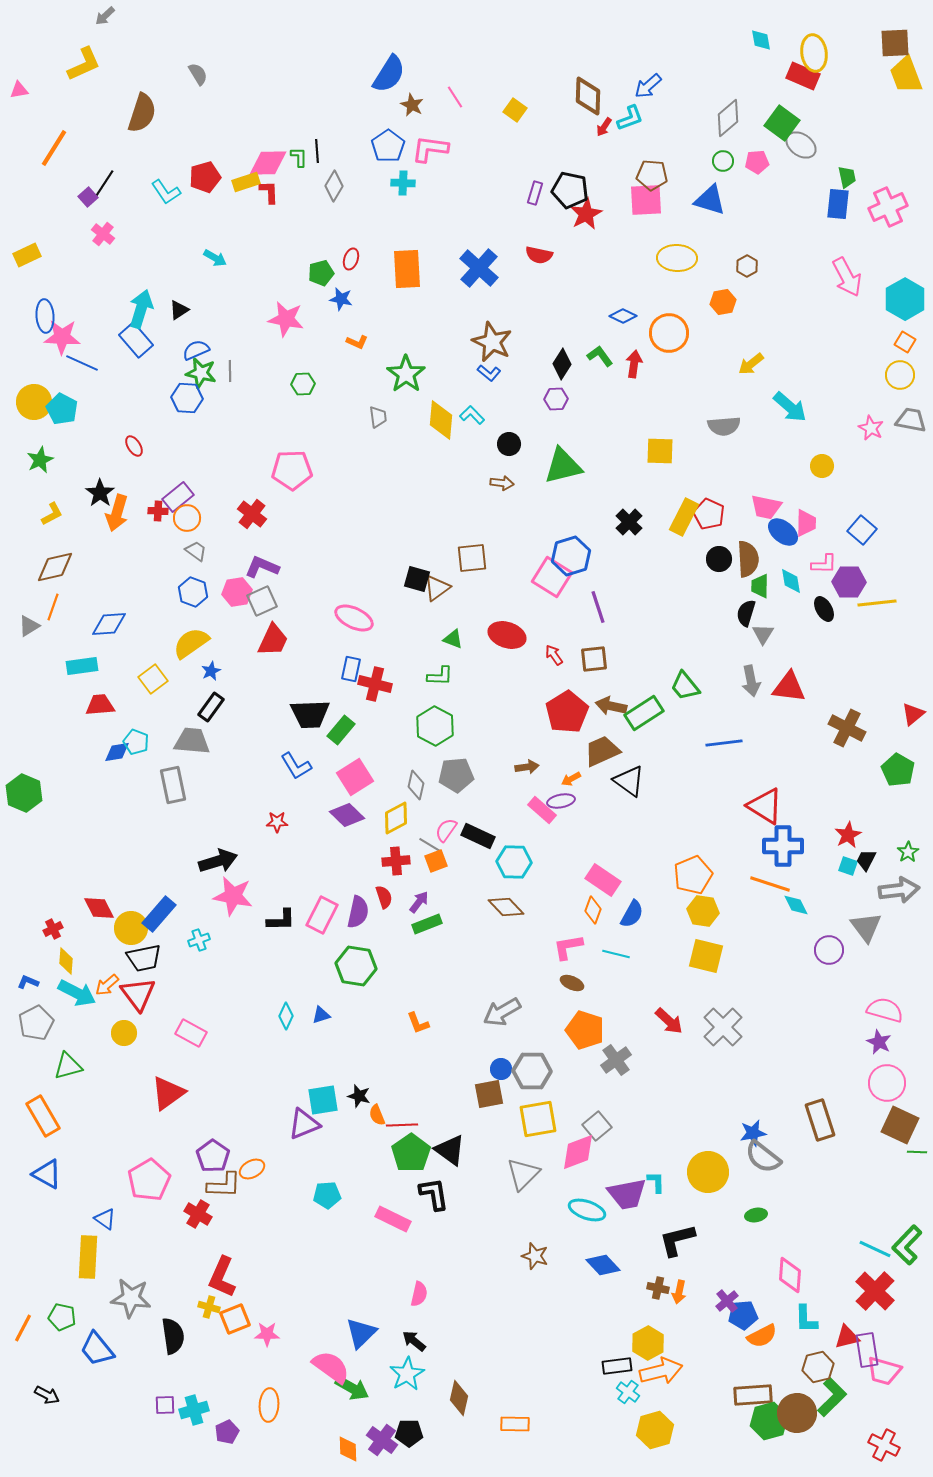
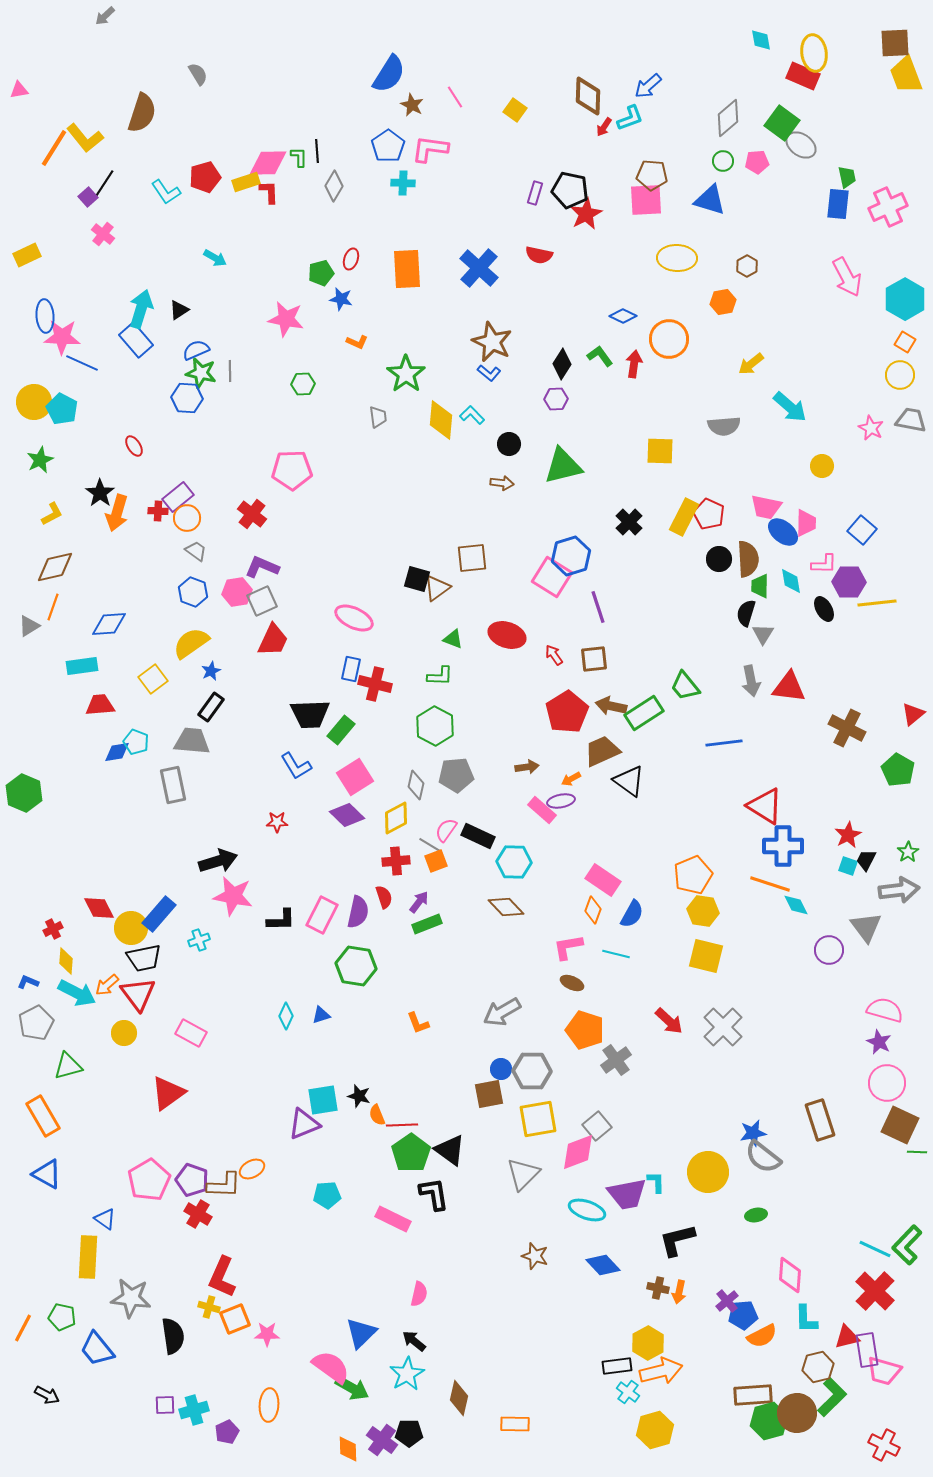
yellow L-shape at (84, 64): moved 1 px right, 74 px down; rotated 75 degrees clockwise
orange circle at (669, 333): moved 6 px down
purple pentagon at (213, 1156): moved 21 px left, 24 px down; rotated 16 degrees counterclockwise
